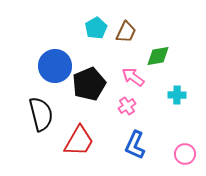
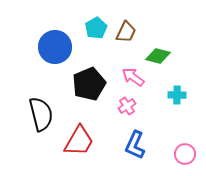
green diamond: rotated 25 degrees clockwise
blue circle: moved 19 px up
